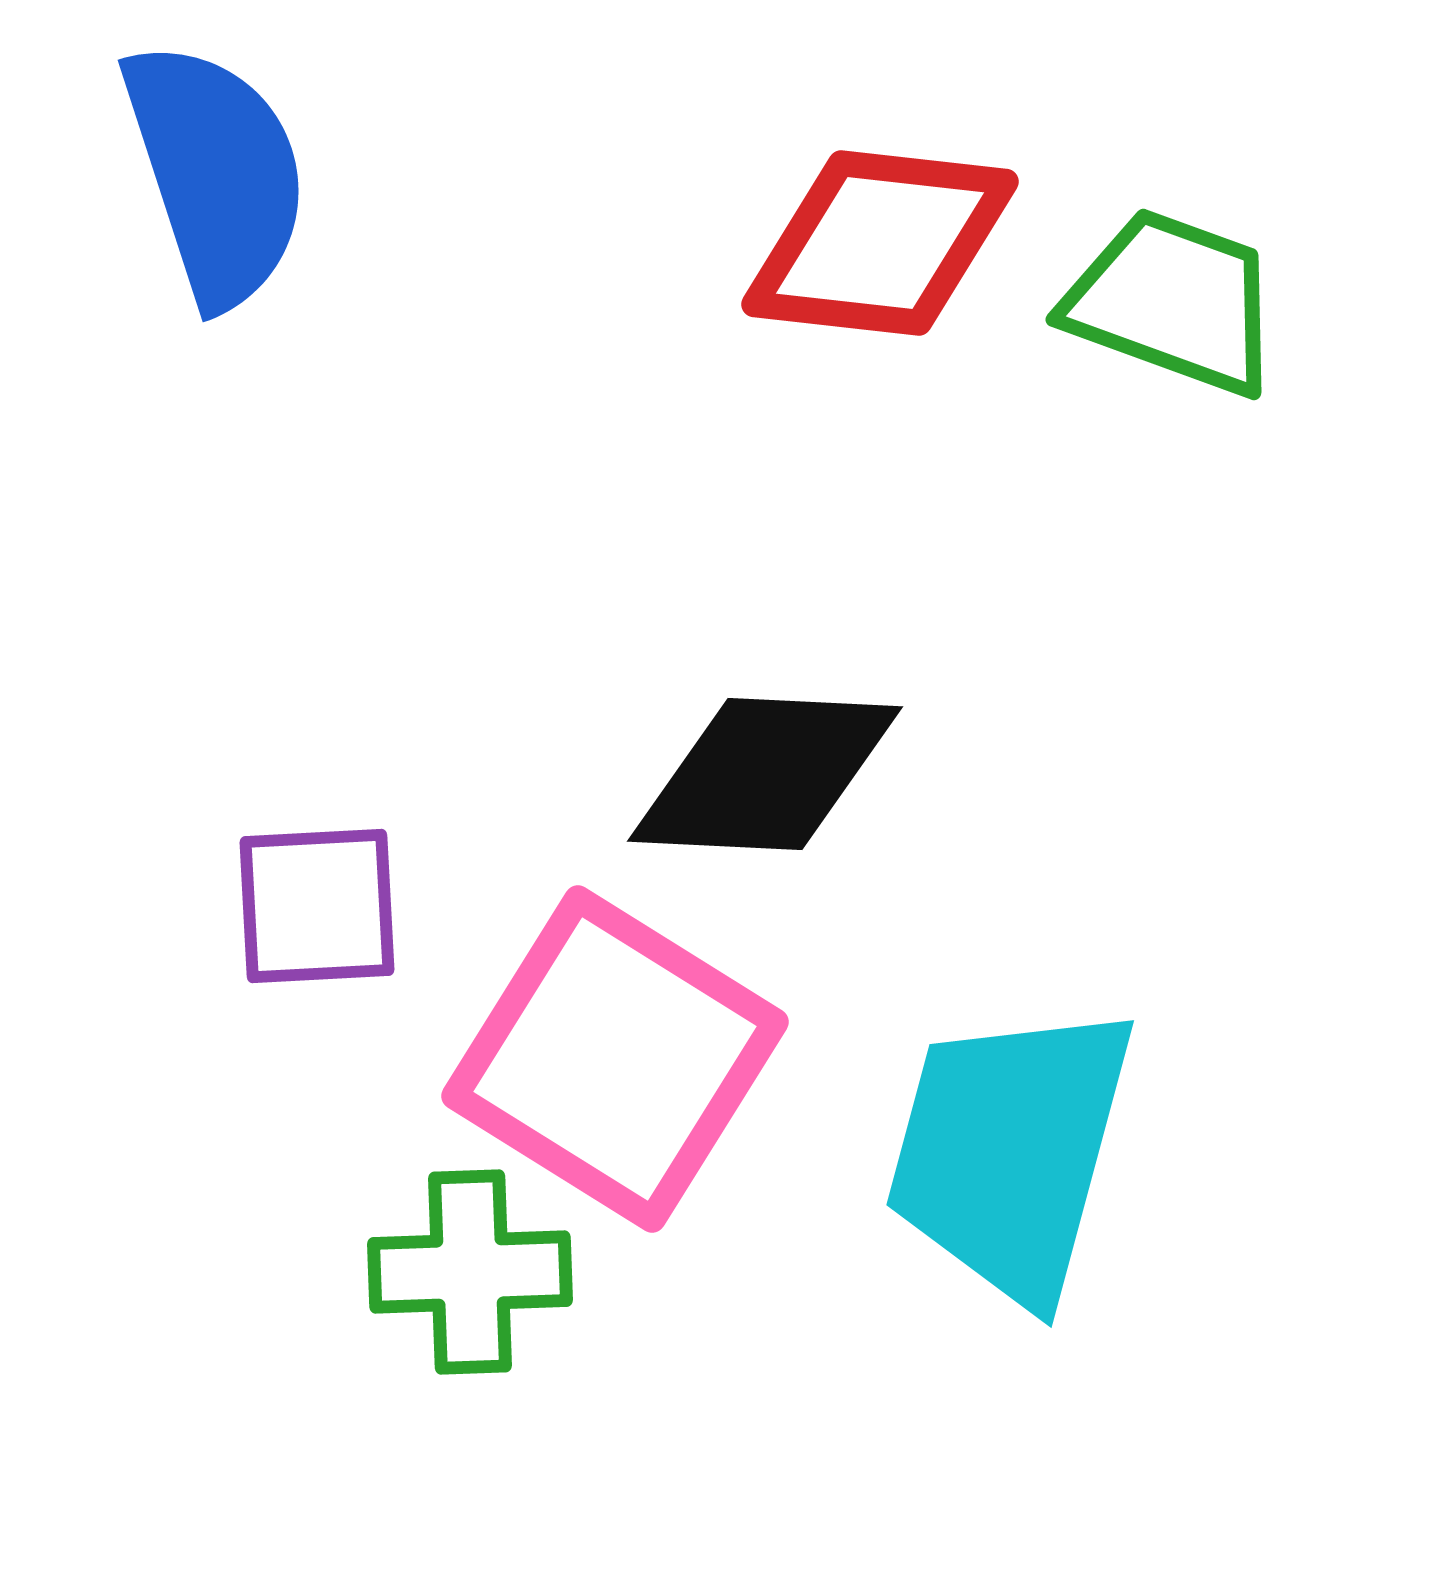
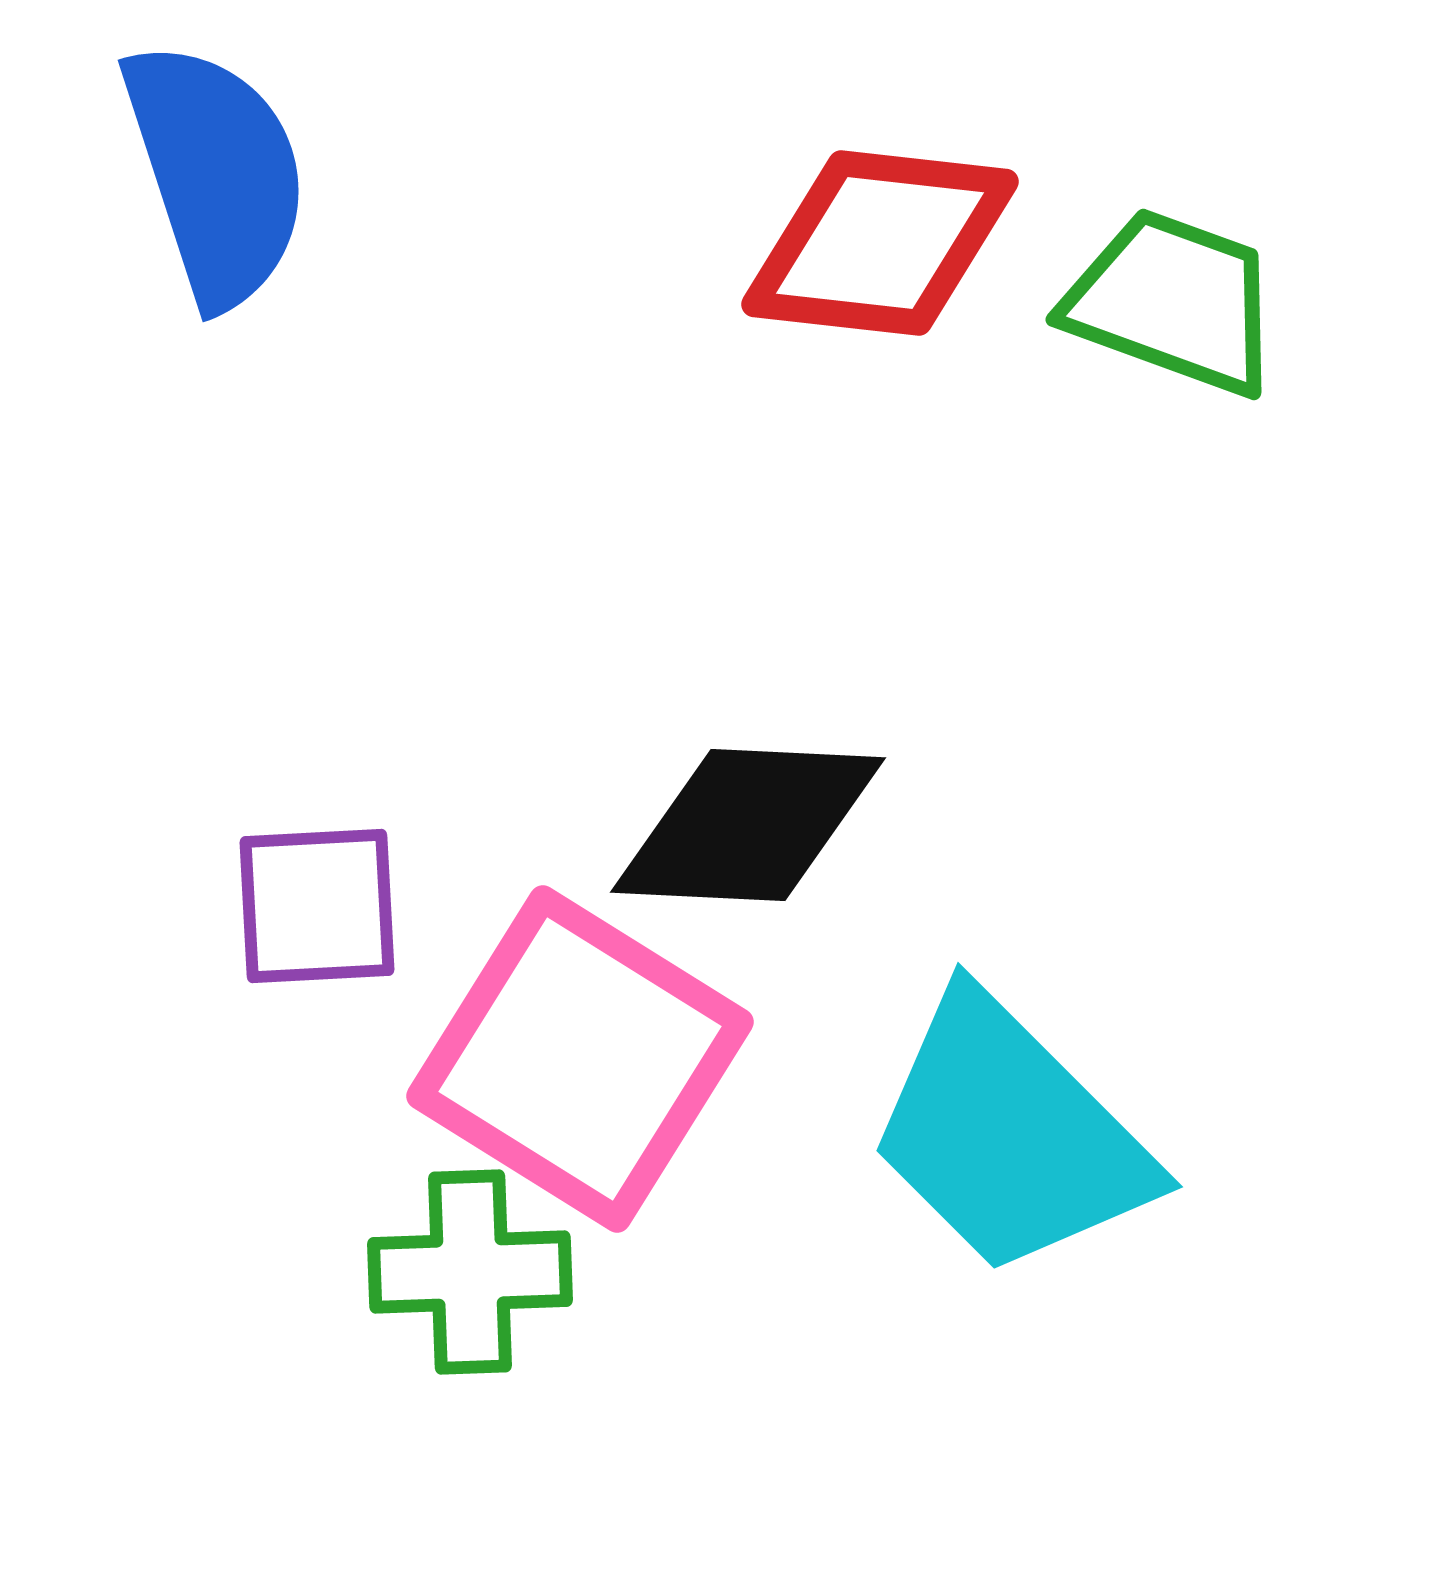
black diamond: moved 17 px left, 51 px down
pink square: moved 35 px left
cyan trapezoid: moved 17 px up; rotated 60 degrees counterclockwise
